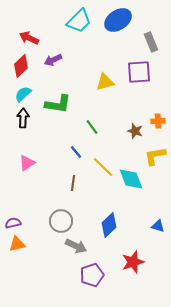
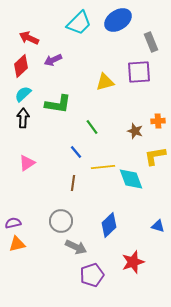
cyan trapezoid: moved 2 px down
yellow line: rotated 50 degrees counterclockwise
gray arrow: moved 1 px down
